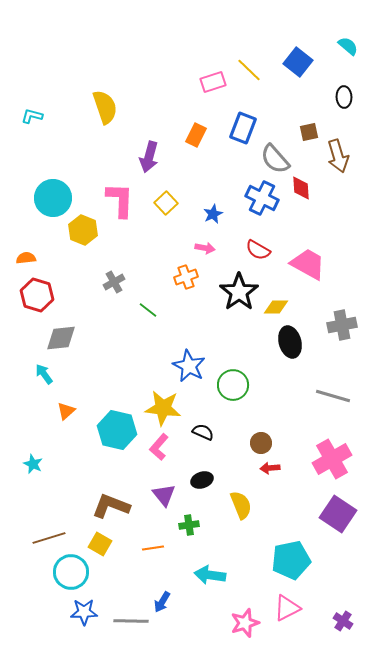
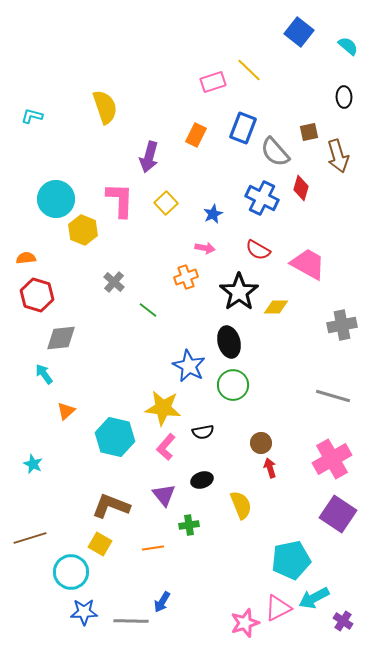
blue square at (298, 62): moved 1 px right, 30 px up
gray semicircle at (275, 159): moved 7 px up
red diamond at (301, 188): rotated 20 degrees clockwise
cyan circle at (53, 198): moved 3 px right, 1 px down
gray cross at (114, 282): rotated 20 degrees counterclockwise
black ellipse at (290, 342): moved 61 px left
cyan hexagon at (117, 430): moved 2 px left, 7 px down
black semicircle at (203, 432): rotated 145 degrees clockwise
pink L-shape at (159, 447): moved 7 px right
red arrow at (270, 468): rotated 78 degrees clockwise
brown line at (49, 538): moved 19 px left
cyan arrow at (210, 575): moved 104 px right, 23 px down; rotated 36 degrees counterclockwise
pink triangle at (287, 608): moved 9 px left
